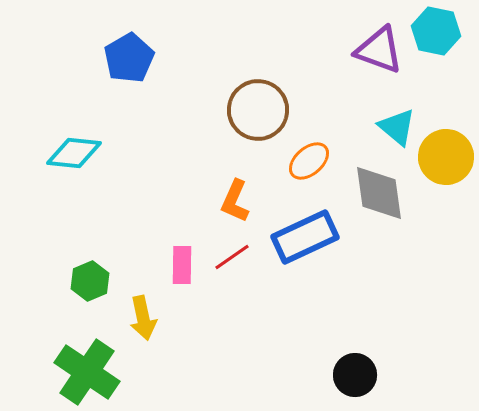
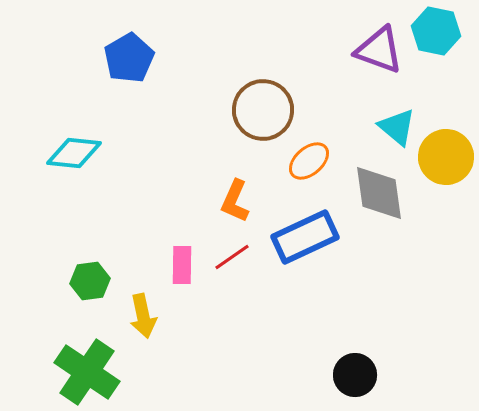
brown circle: moved 5 px right
green hexagon: rotated 15 degrees clockwise
yellow arrow: moved 2 px up
